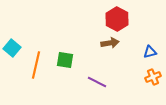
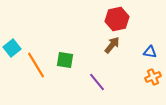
red hexagon: rotated 20 degrees clockwise
brown arrow: moved 2 px right, 2 px down; rotated 42 degrees counterclockwise
cyan square: rotated 12 degrees clockwise
blue triangle: rotated 24 degrees clockwise
orange line: rotated 44 degrees counterclockwise
purple line: rotated 24 degrees clockwise
